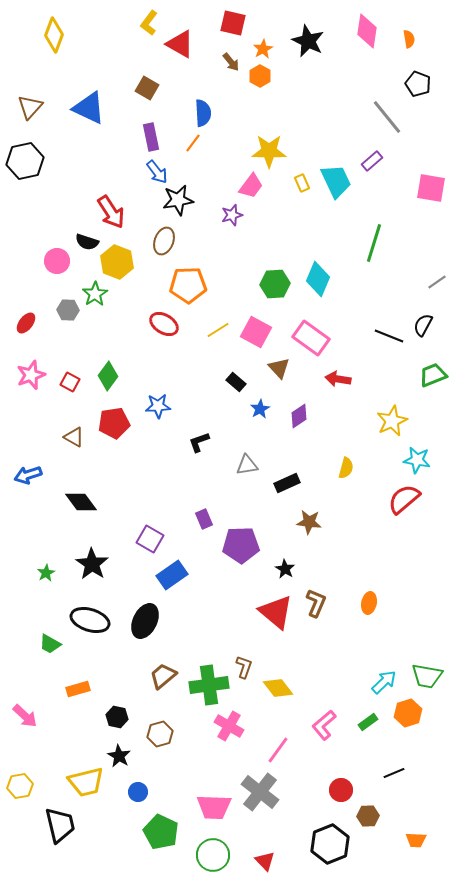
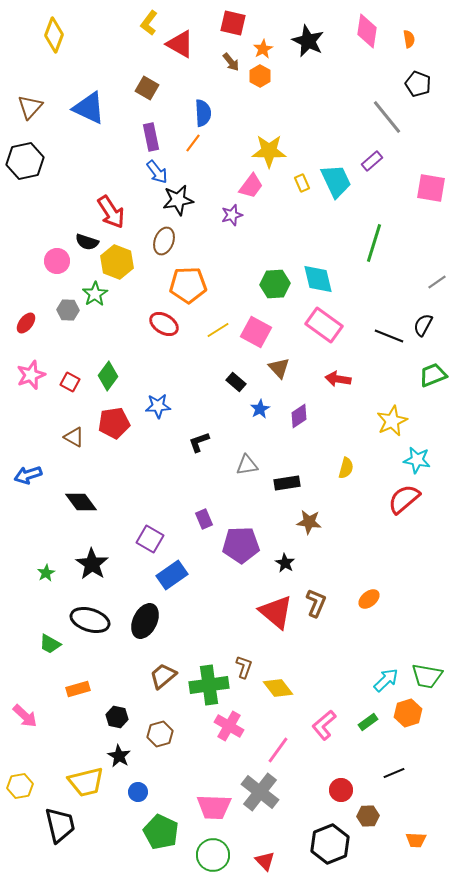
cyan diamond at (318, 279): rotated 36 degrees counterclockwise
pink rectangle at (311, 338): moved 13 px right, 13 px up
black rectangle at (287, 483): rotated 15 degrees clockwise
black star at (285, 569): moved 6 px up
orange ellipse at (369, 603): moved 4 px up; rotated 40 degrees clockwise
cyan arrow at (384, 682): moved 2 px right, 2 px up
